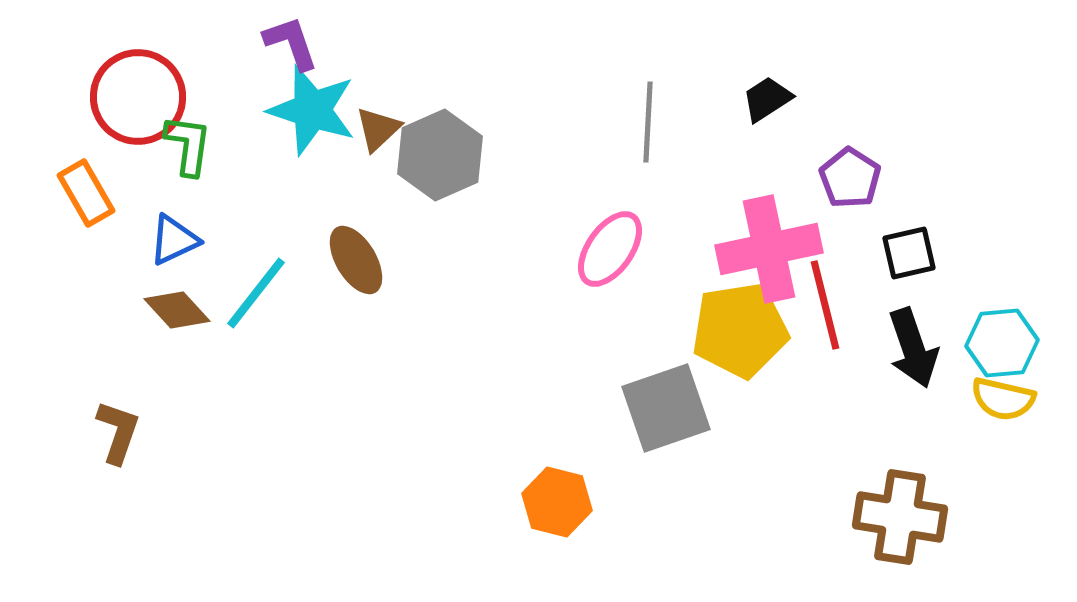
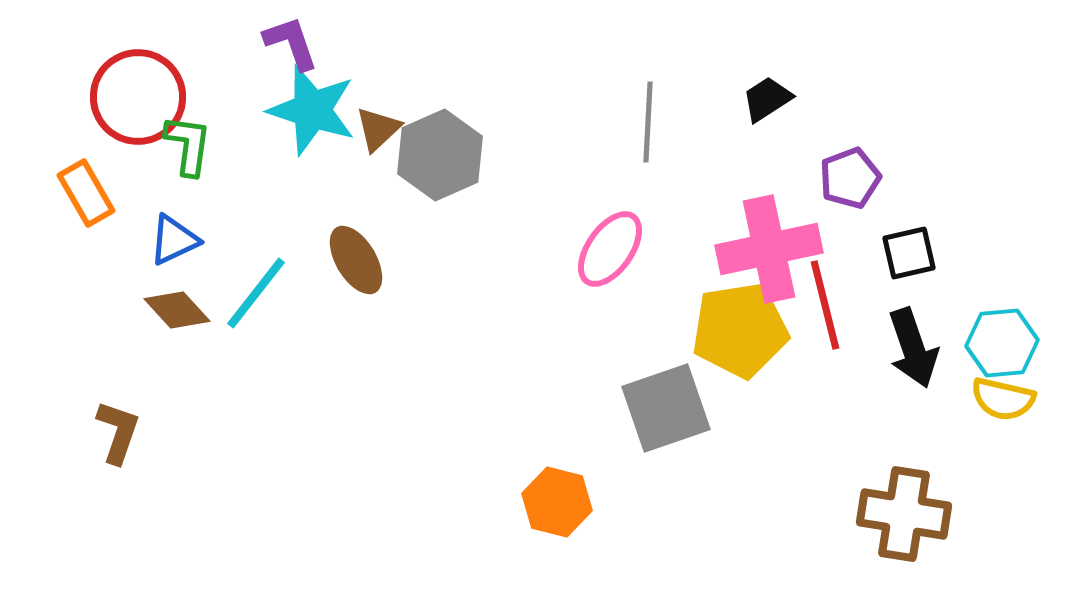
purple pentagon: rotated 18 degrees clockwise
brown cross: moved 4 px right, 3 px up
